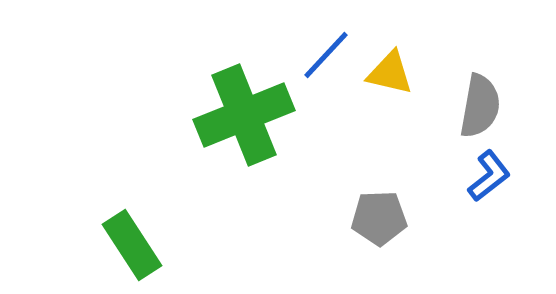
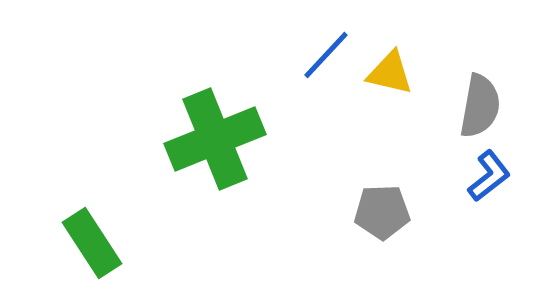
green cross: moved 29 px left, 24 px down
gray pentagon: moved 3 px right, 6 px up
green rectangle: moved 40 px left, 2 px up
